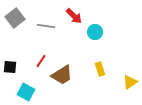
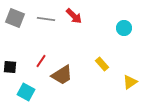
gray square: rotated 30 degrees counterclockwise
gray line: moved 7 px up
cyan circle: moved 29 px right, 4 px up
yellow rectangle: moved 2 px right, 5 px up; rotated 24 degrees counterclockwise
